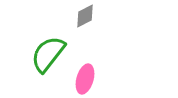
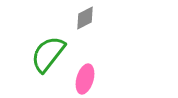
gray diamond: moved 2 px down
